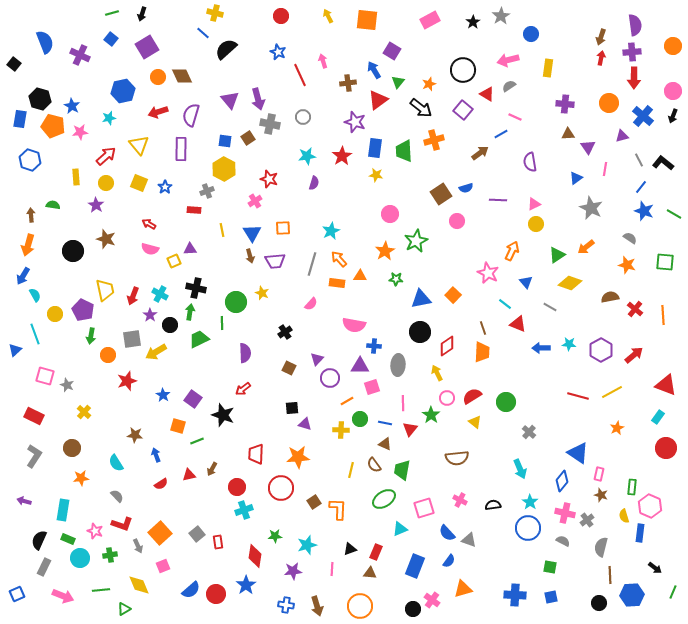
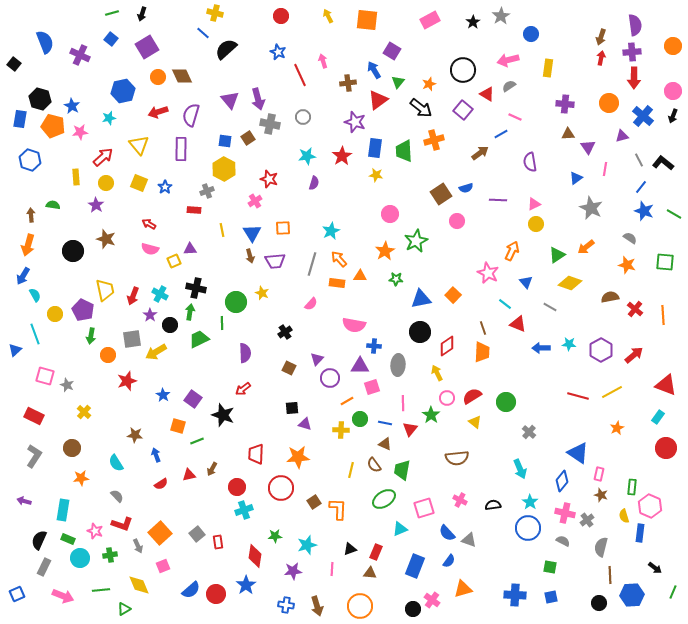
red arrow at (106, 156): moved 3 px left, 1 px down
